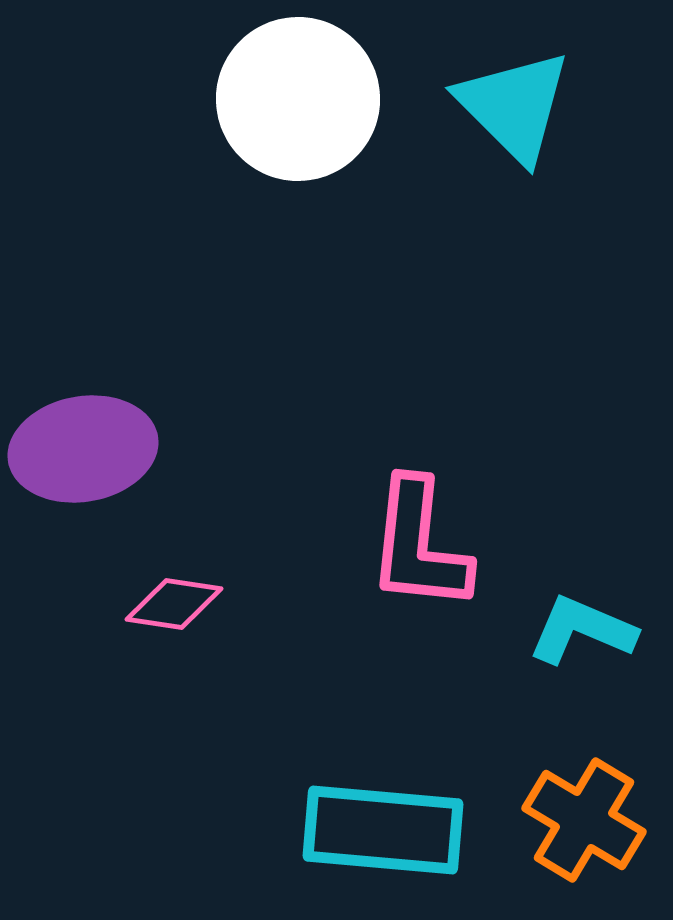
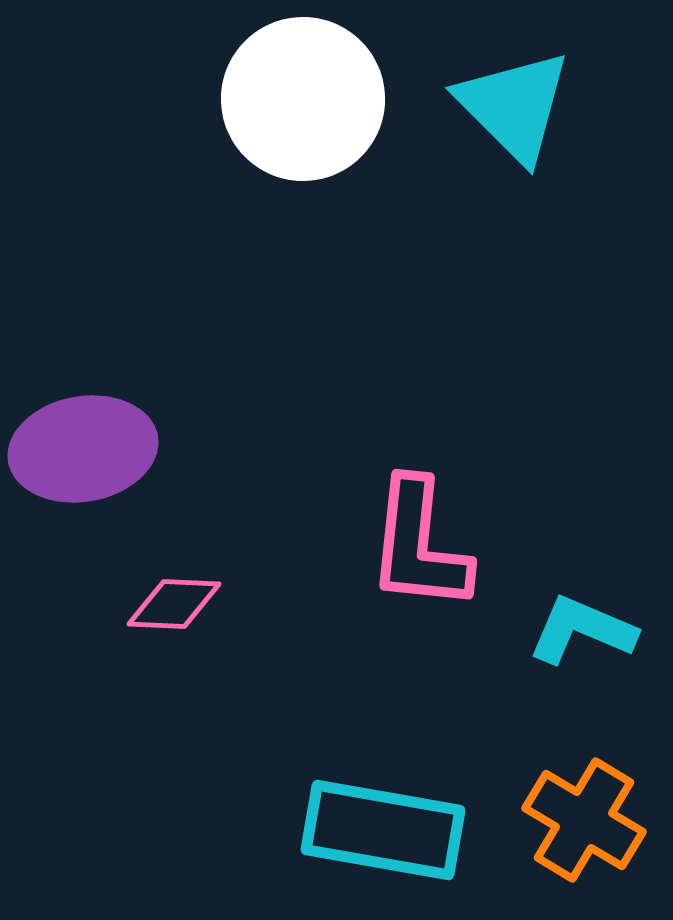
white circle: moved 5 px right
pink diamond: rotated 6 degrees counterclockwise
cyan rectangle: rotated 5 degrees clockwise
